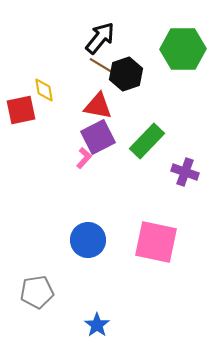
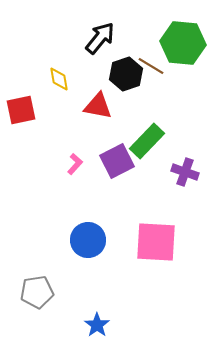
green hexagon: moved 6 px up; rotated 6 degrees clockwise
brown line: moved 49 px right
yellow diamond: moved 15 px right, 11 px up
purple square: moved 19 px right, 24 px down
pink L-shape: moved 9 px left, 6 px down
pink square: rotated 9 degrees counterclockwise
